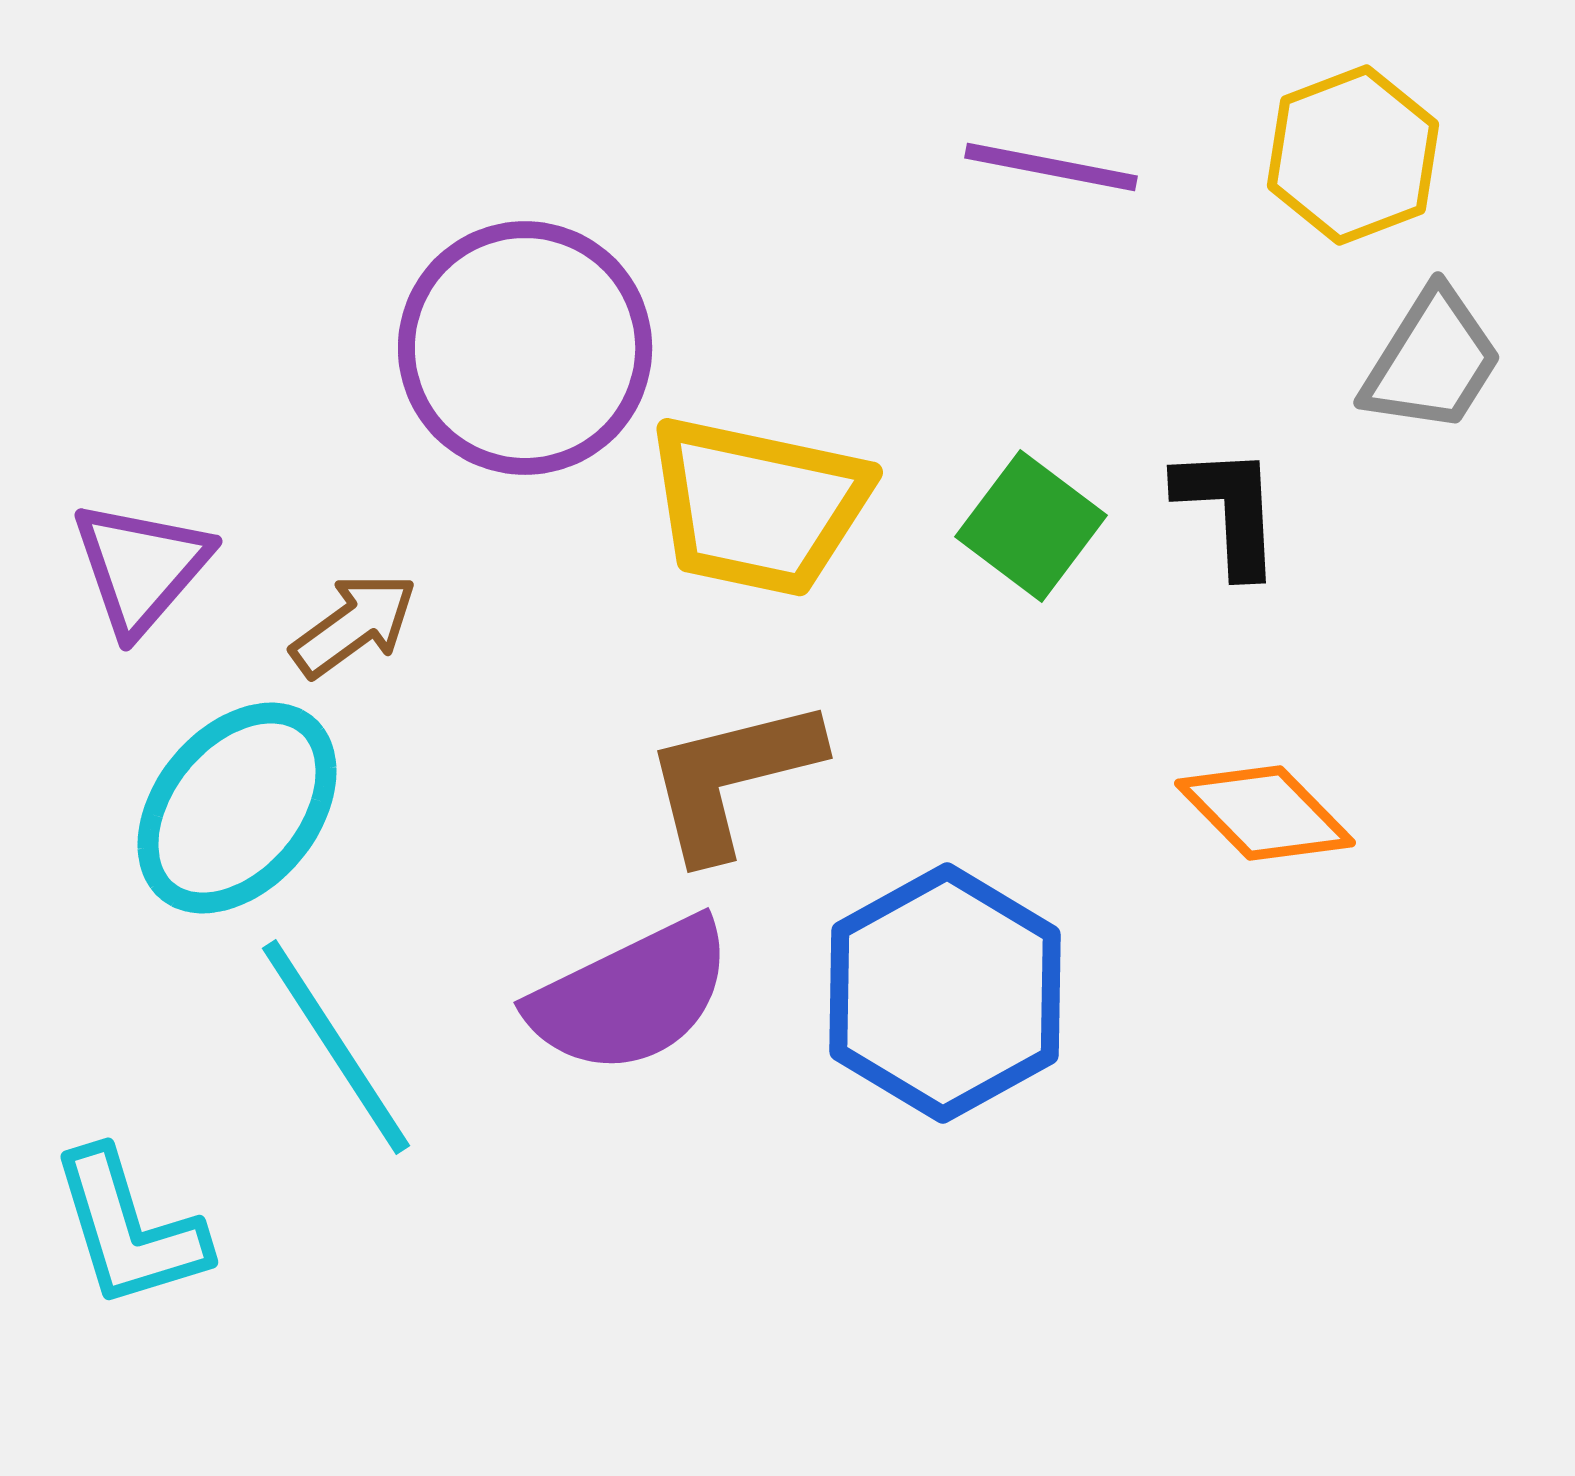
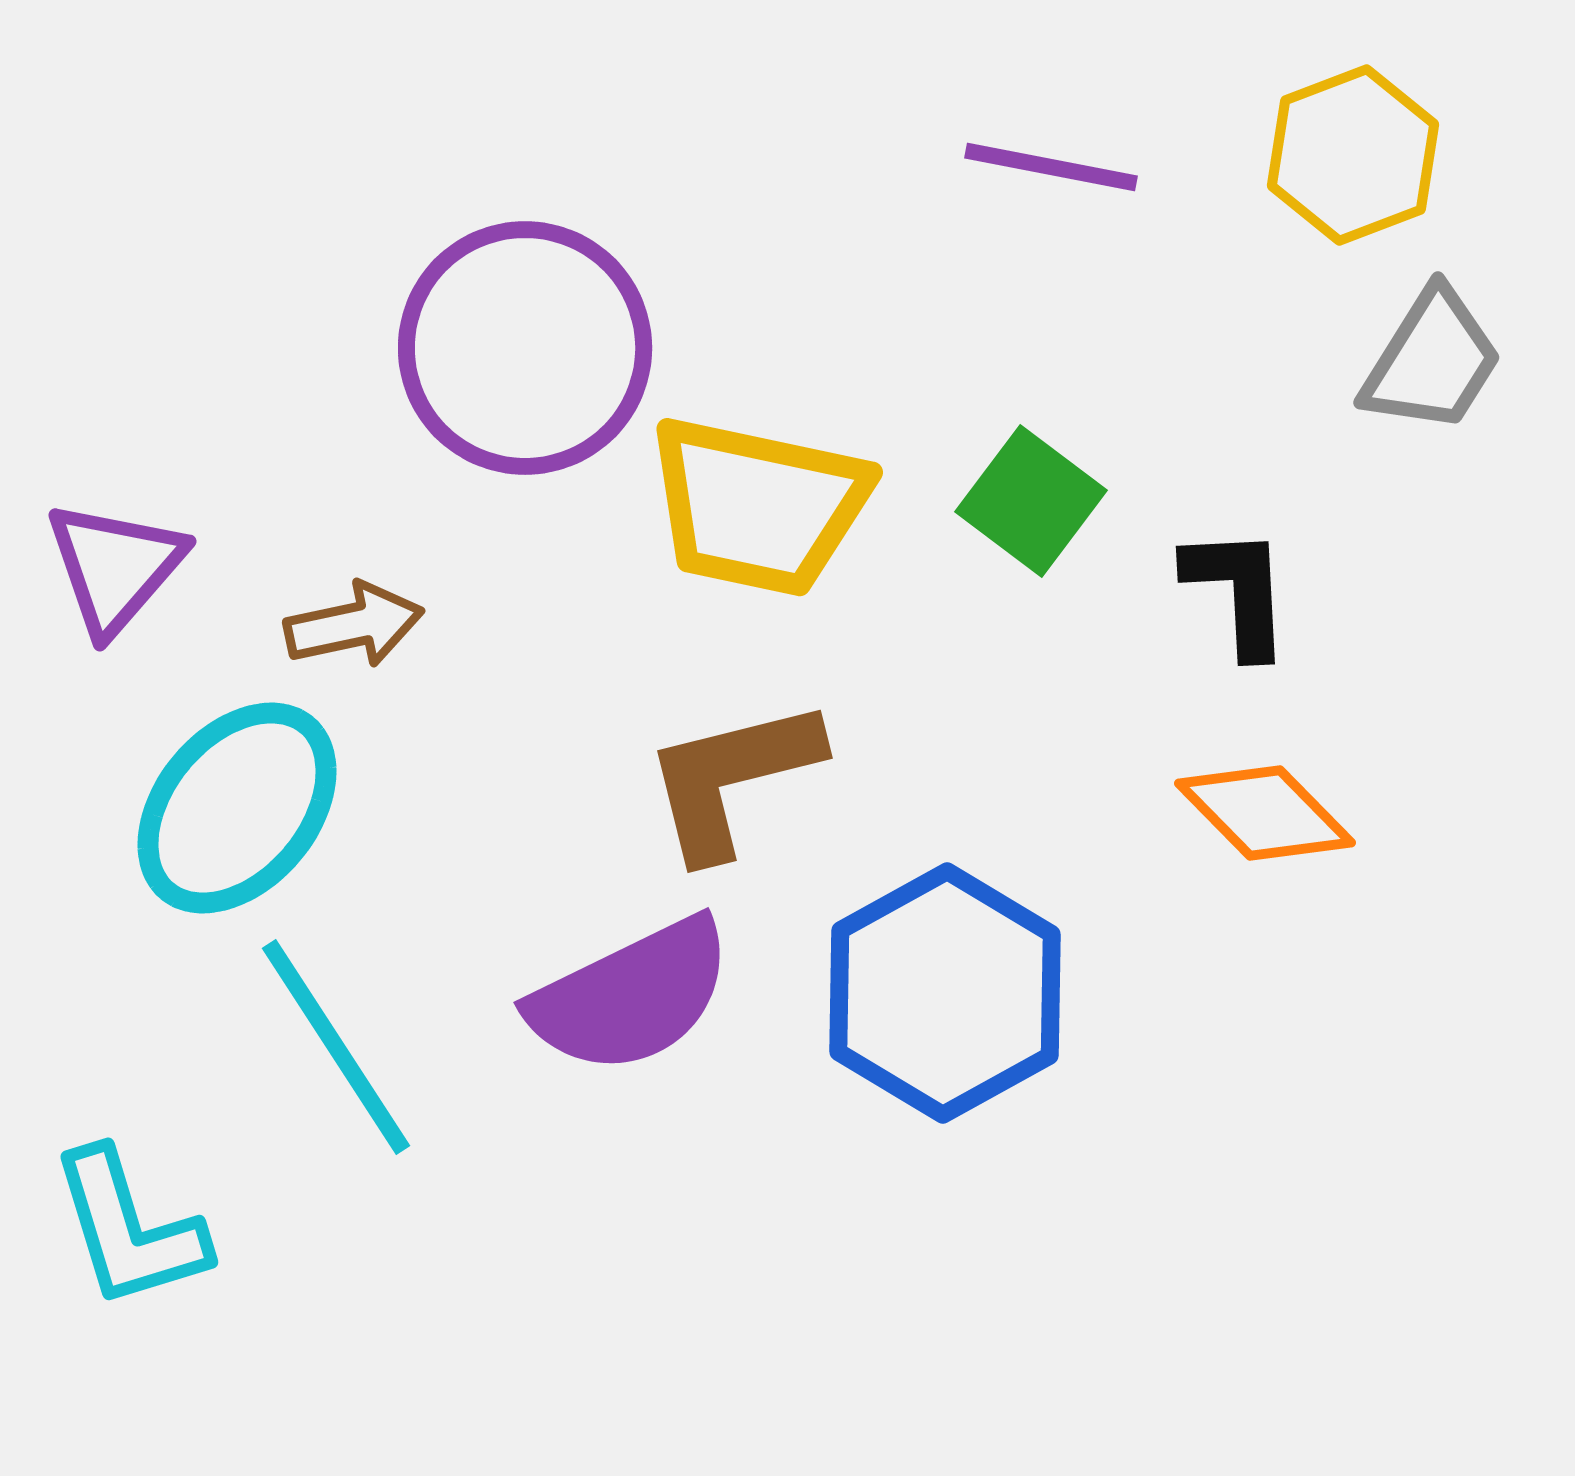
black L-shape: moved 9 px right, 81 px down
green square: moved 25 px up
purple triangle: moved 26 px left
brown arrow: rotated 24 degrees clockwise
